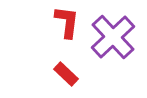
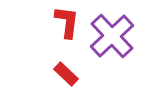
purple cross: moved 1 px left, 1 px up
